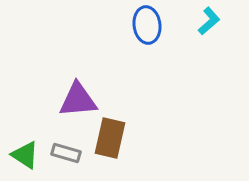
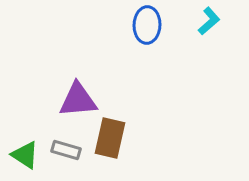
blue ellipse: rotated 9 degrees clockwise
gray rectangle: moved 3 px up
